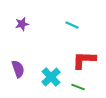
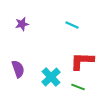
red L-shape: moved 2 px left, 1 px down
